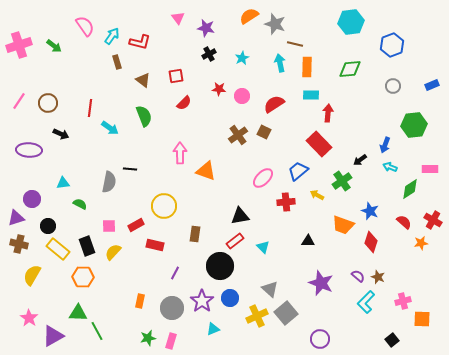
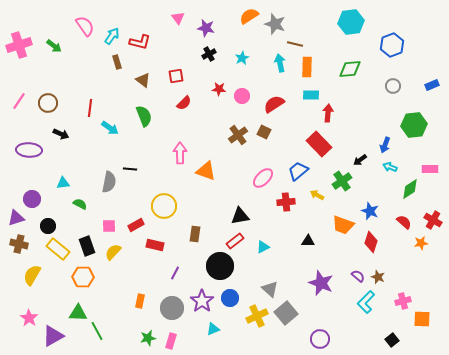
cyan triangle at (263, 247): rotated 48 degrees clockwise
